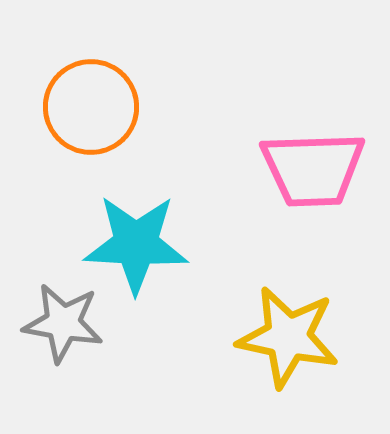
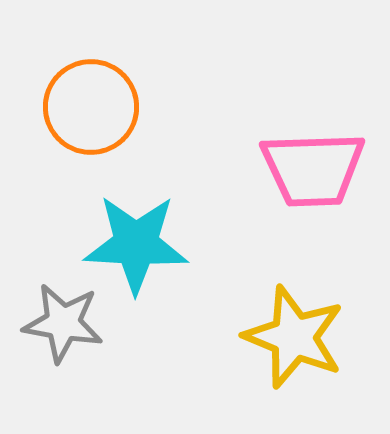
yellow star: moved 6 px right; rotated 10 degrees clockwise
